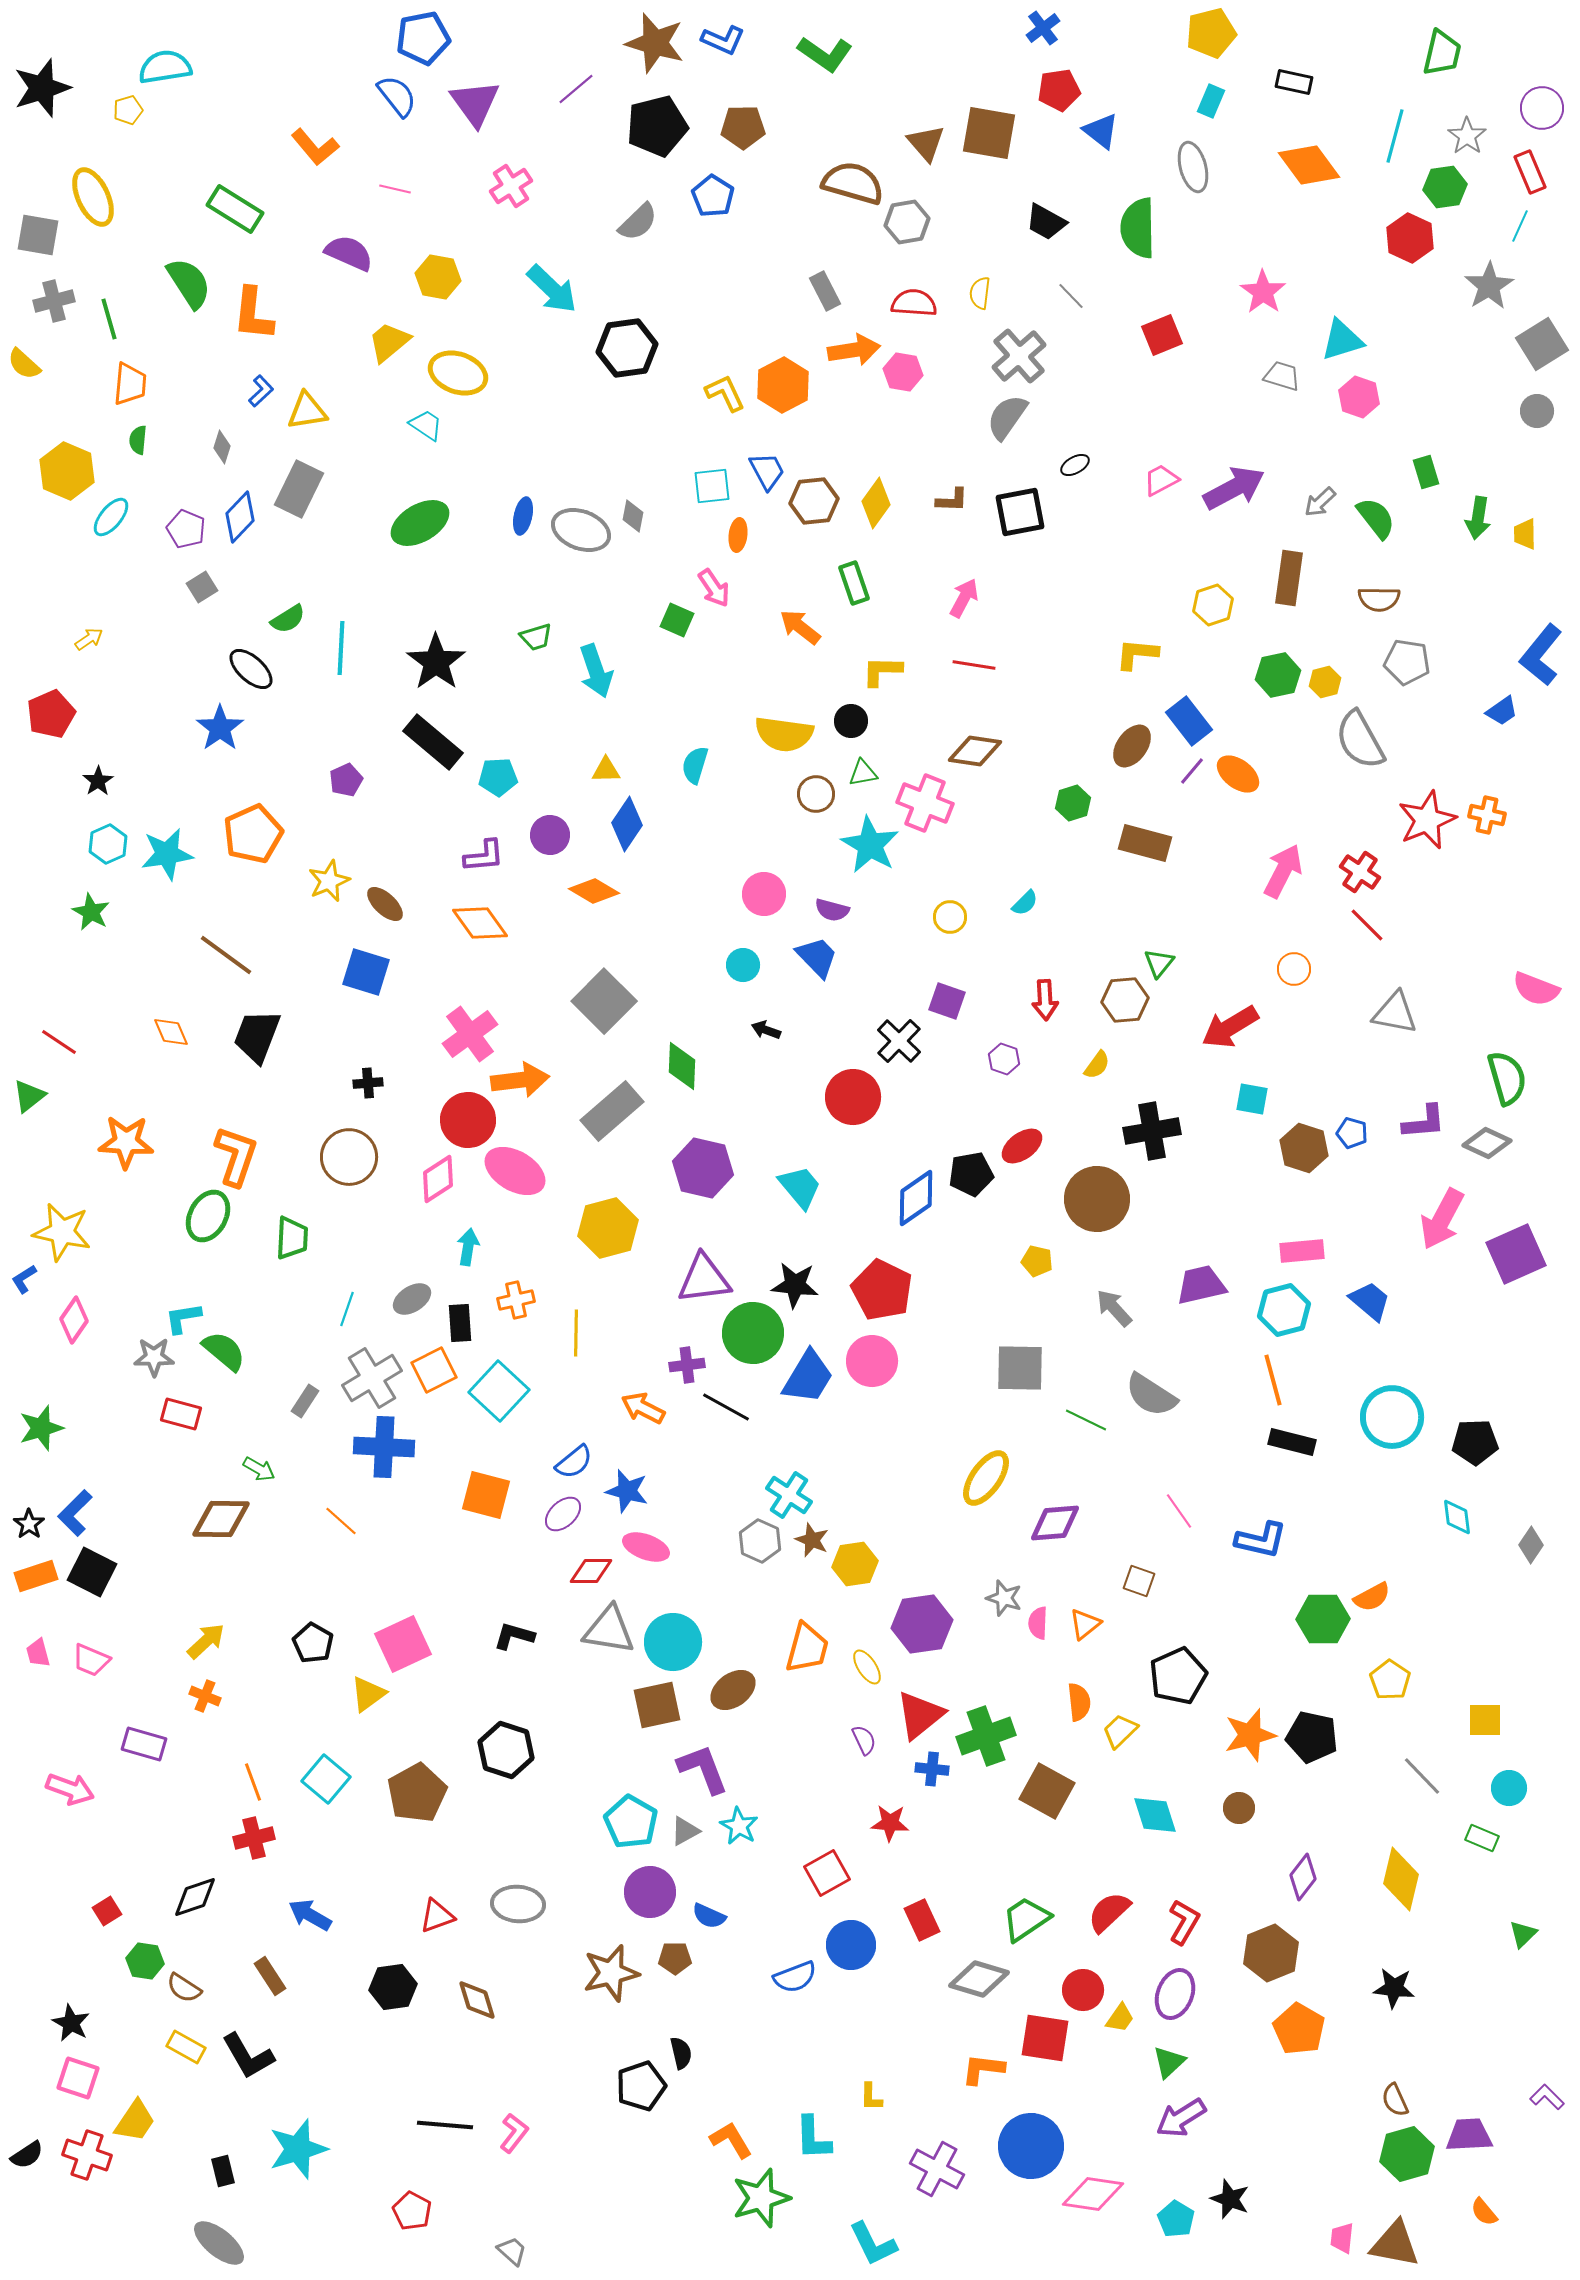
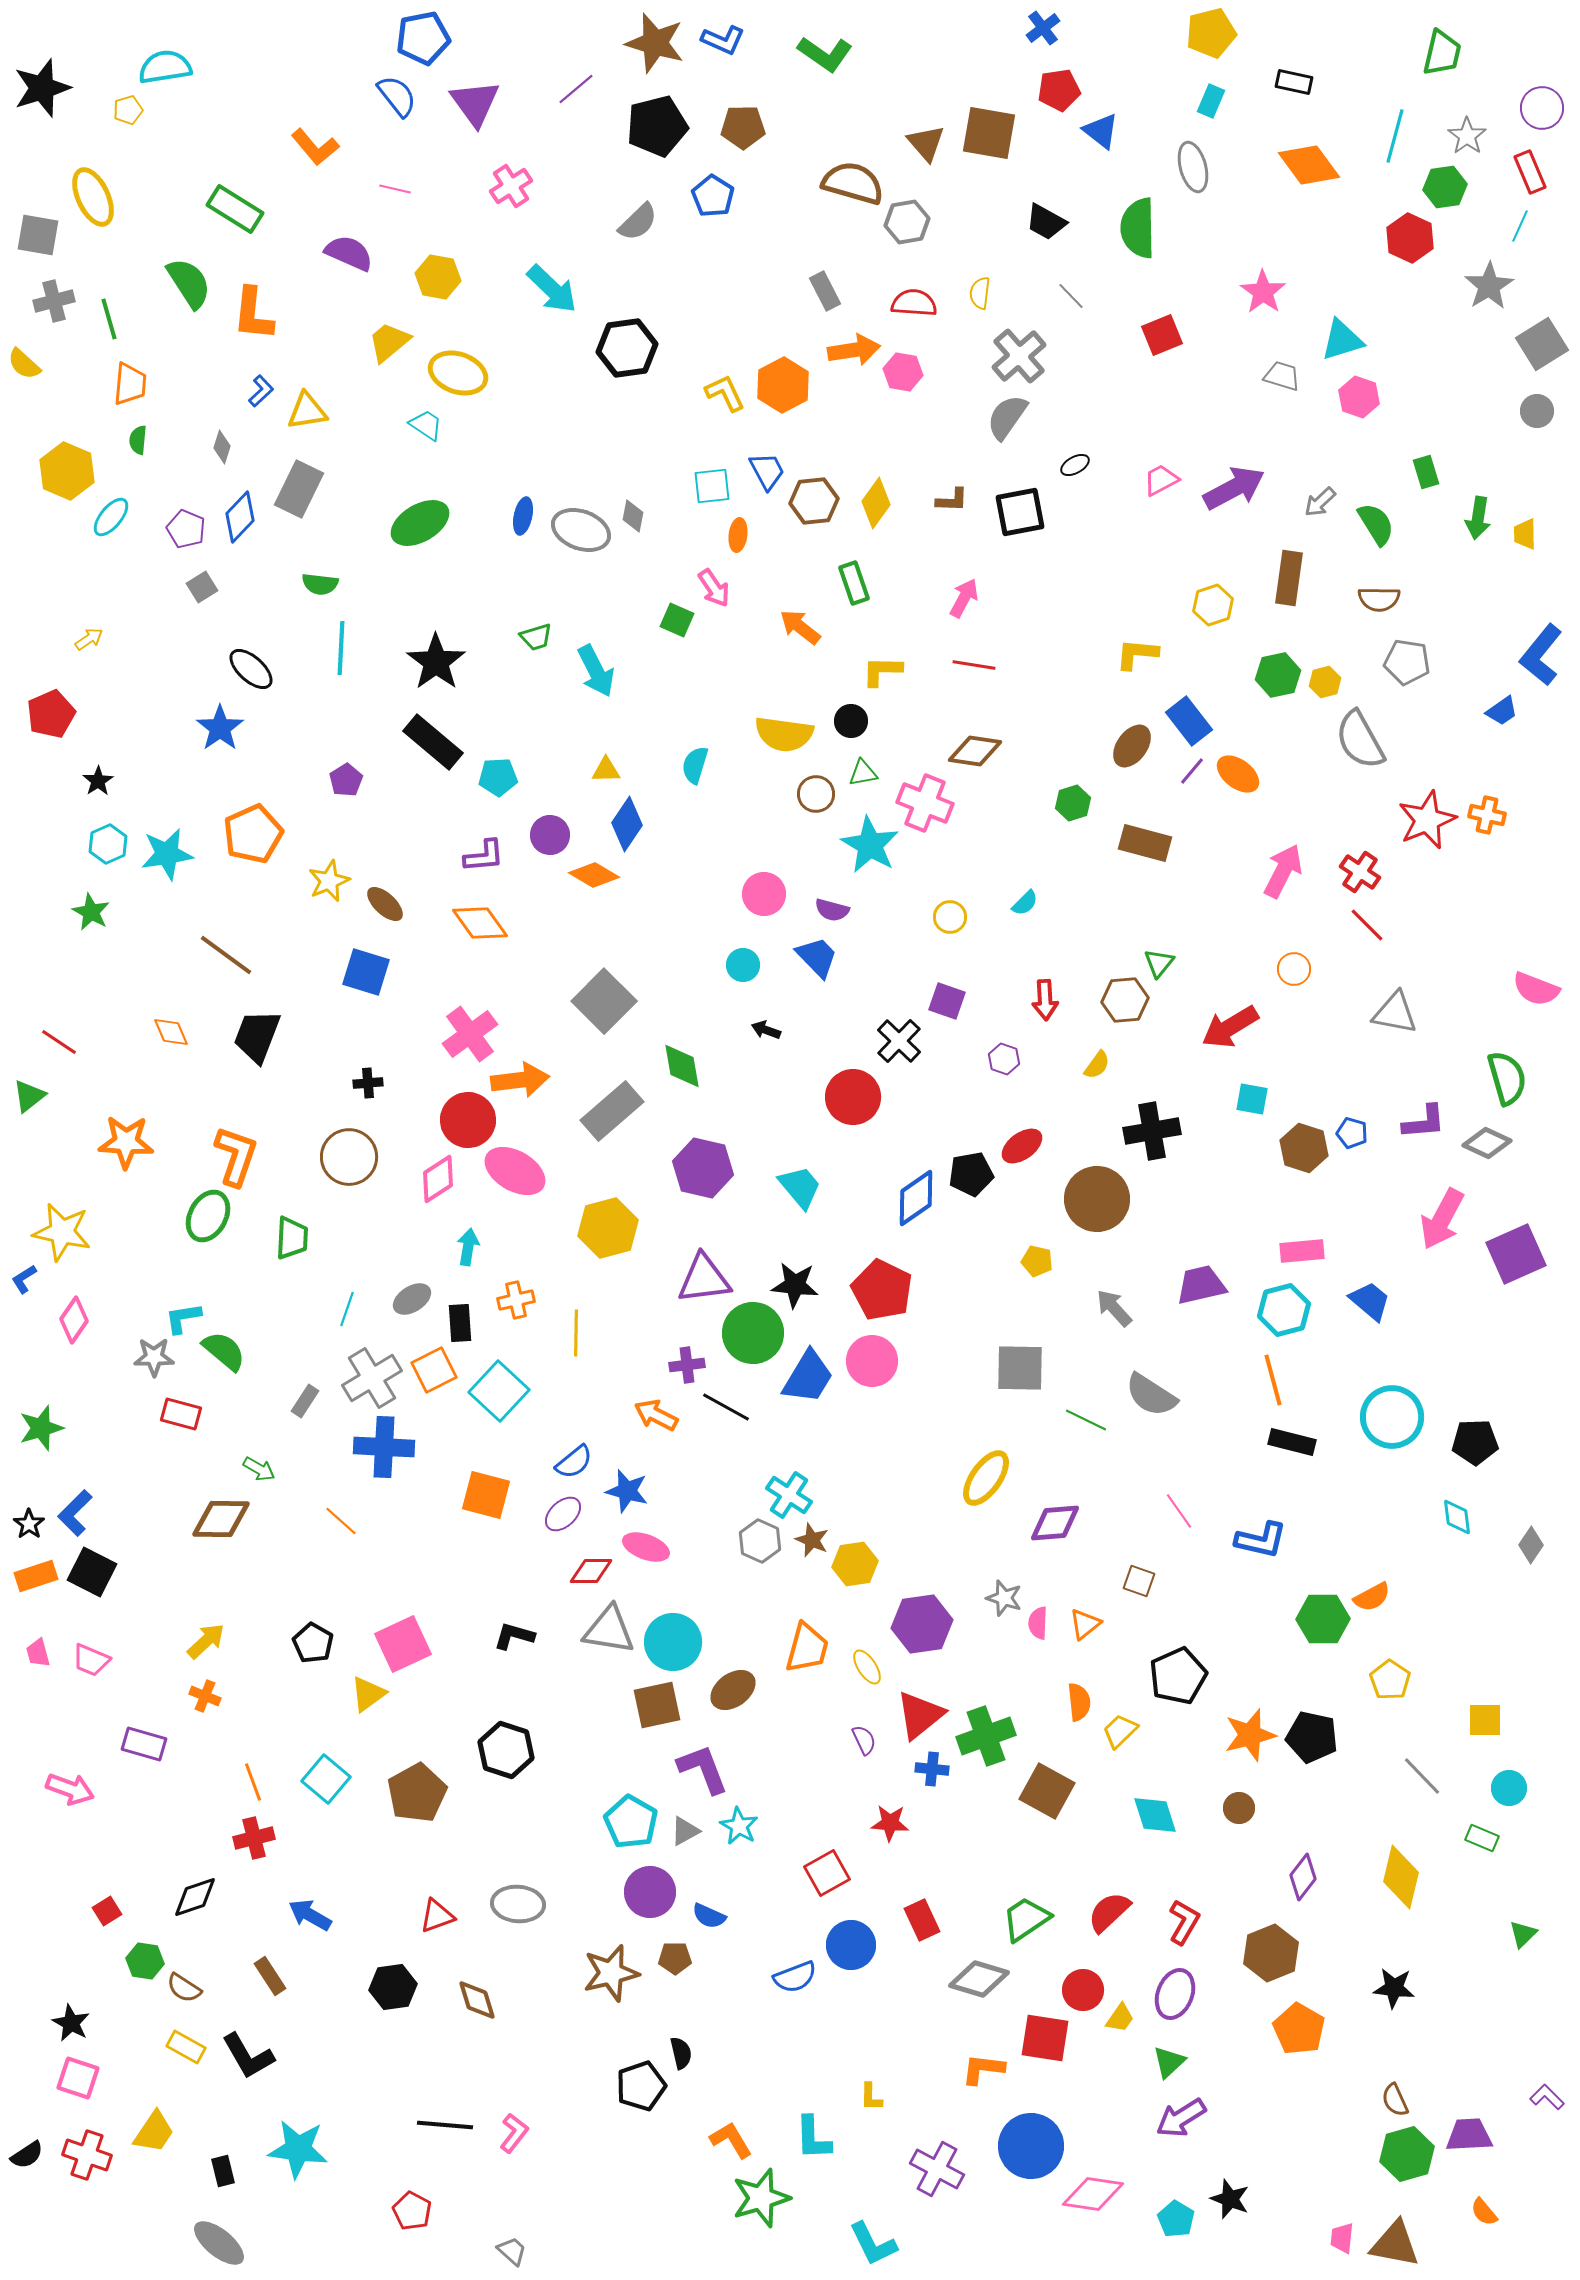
green semicircle at (1376, 518): moved 6 px down; rotated 6 degrees clockwise
green semicircle at (288, 619): moved 32 px right, 35 px up; rotated 39 degrees clockwise
cyan arrow at (596, 671): rotated 8 degrees counterclockwise
purple pentagon at (346, 780): rotated 8 degrees counterclockwise
orange diamond at (594, 891): moved 16 px up
green diamond at (682, 1066): rotated 12 degrees counterclockwise
orange arrow at (643, 1408): moved 13 px right, 7 px down
yellow diamond at (1401, 1879): moved 2 px up
yellow trapezoid at (135, 2121): moved 19 px right, 11 px down
cyan star at (298, 2149): rotated 24 degrees clockwise
